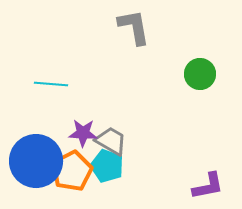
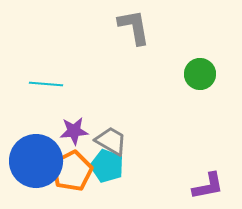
cyan line: moved 5 px left
purple star: moved 9 px left, 2 px up; rotated 8 degrees counterclockwise
